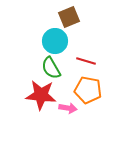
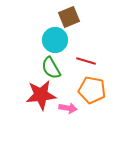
cyan circle: moved 1 px up
orange pentagon: moved 4 px right
red star: rotated 12 degrees counterclockwise
